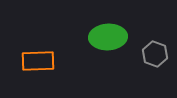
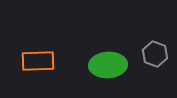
green ellipse: moved 28 px down
